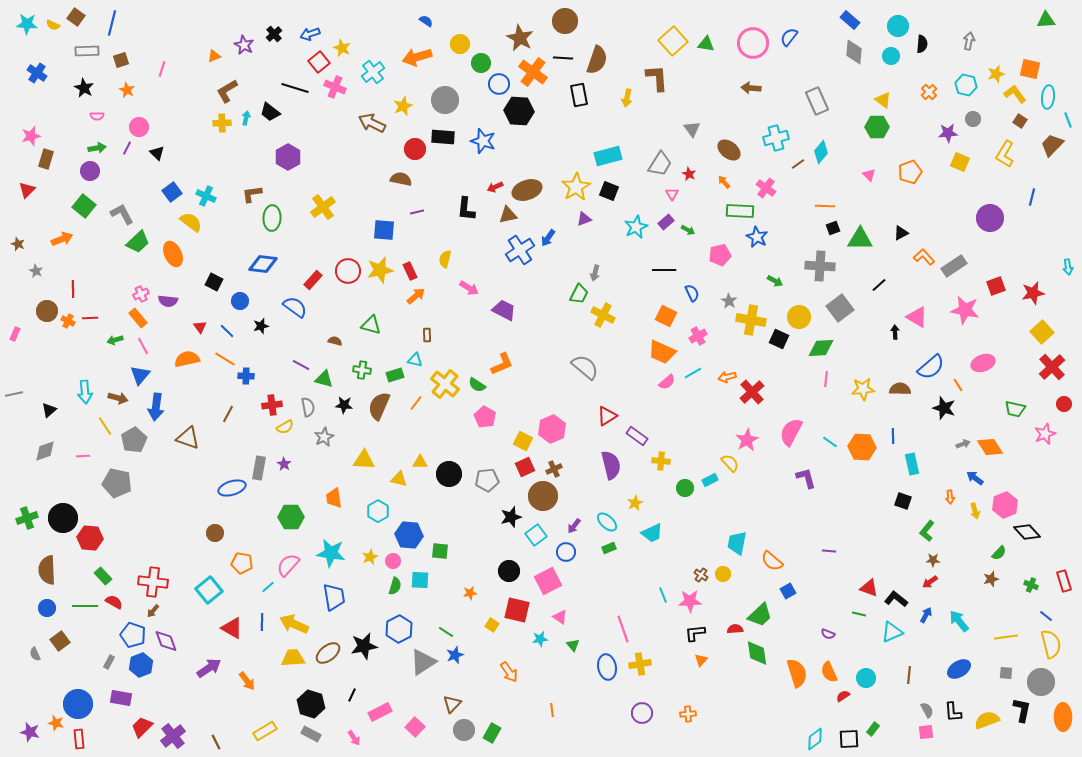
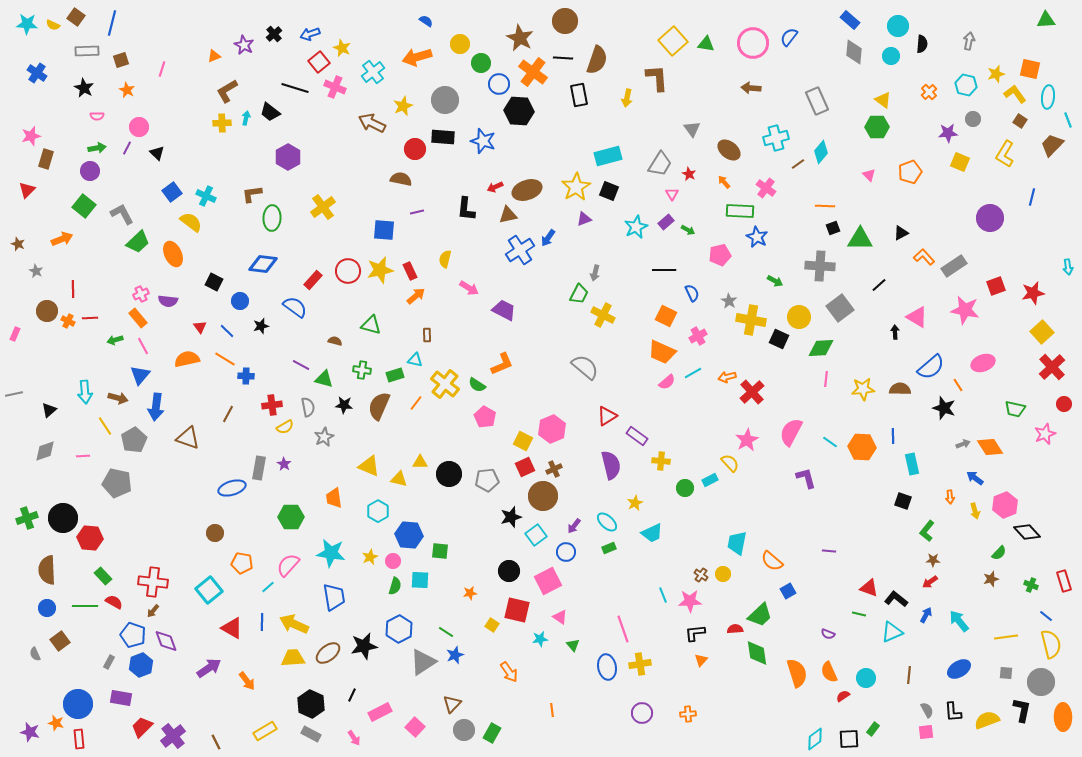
yellow triangle at (364, 460): moved 5 px right, 6 px down; rotated 20 degrees clockwise
black hexagon at (311, 704): rotated 8 degrees clockwise
